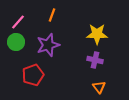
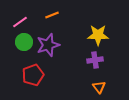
orange line: rotated 48 degrees clockwise
pink line: moved 2 px right; rotated 14 degrees clockwise
yellow star: moved 1 px right, 1 px down
green circle: moved 8 px right
purple cross: rotated 21 degrees counterclockwise
